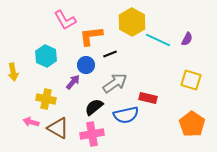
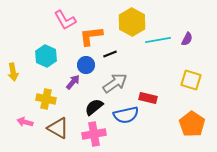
cyan line: rotated 35 degrees counterclockwise
pink arrow: moved 6 px left
pink cross: moved 2 px right
